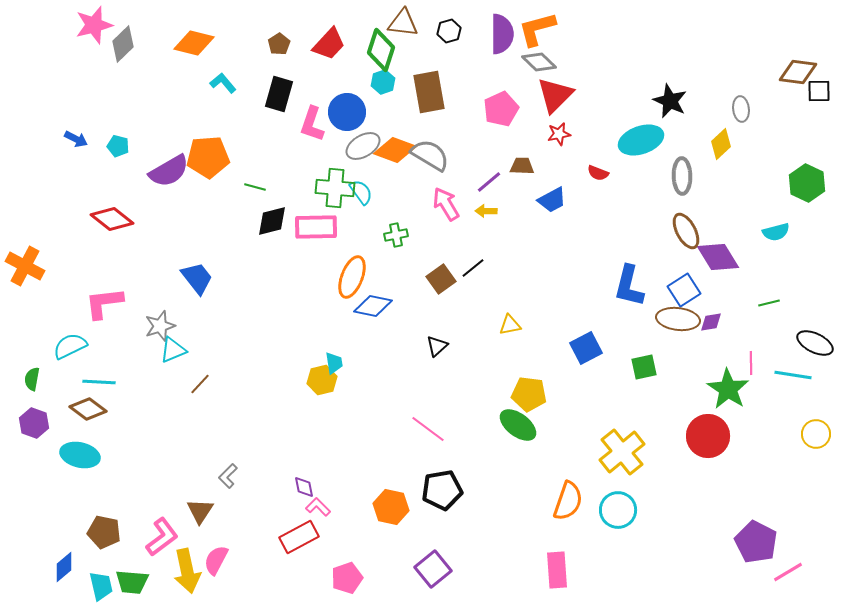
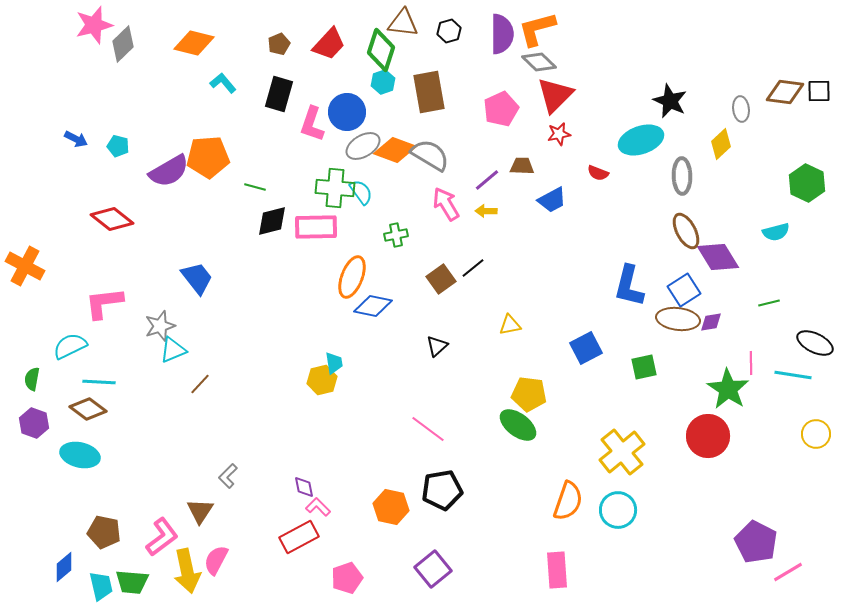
brown pentagon at (279, 44): rotated 10 degrees clockwise
brown diamond at (798, 72): moved 13 px left, 20 px down
purple line at (489, 182): moved 2 px left, 2 px up
